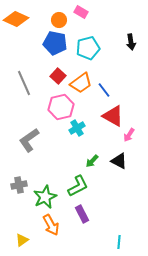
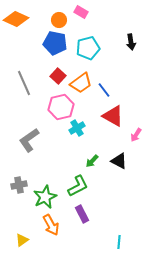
pink arrow: moved 7 px right
